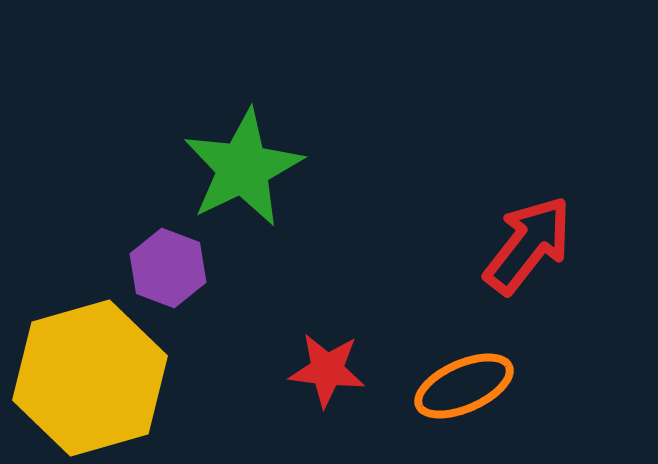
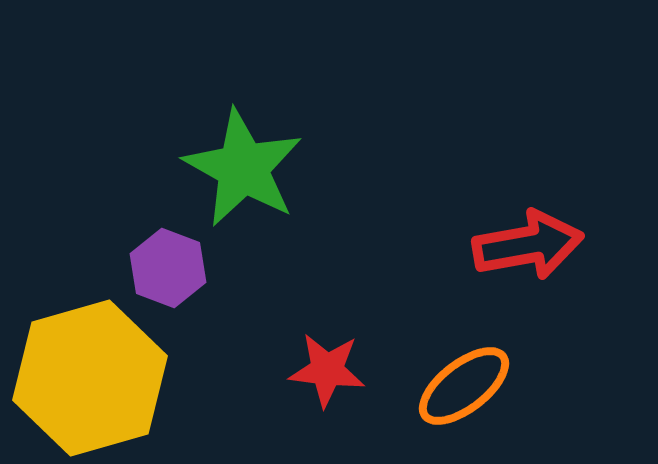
green star: rotated 17 degrees counterclockwise
red arrow: rotated 42 degrees clockwise
orange ellipse: rotated 14 degrees counterclockwise
